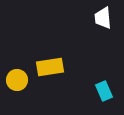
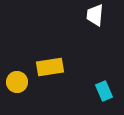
white trapezoid: moved 8 px left, 3 px up; rotated 10 degrees clockwise
yellow circle: moved 2 px down
